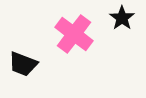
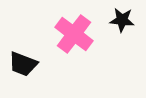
black star: moved 2 px down; rotated 30 degrees counterclockwise
